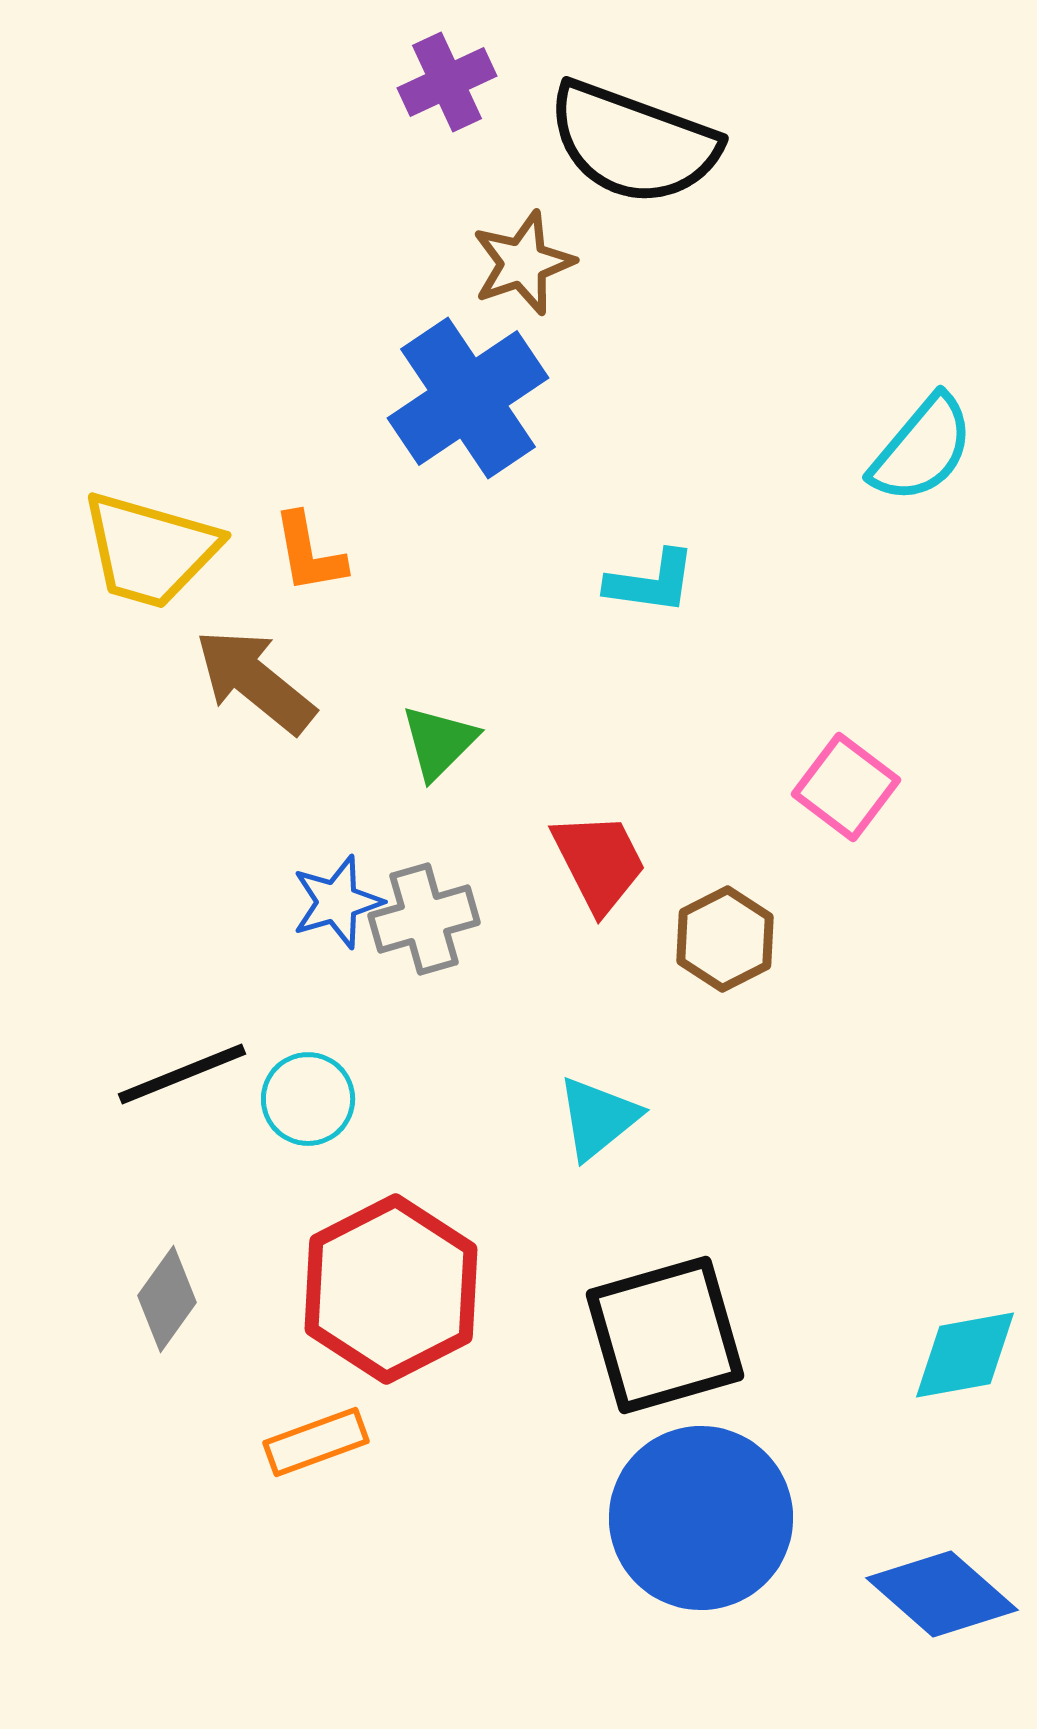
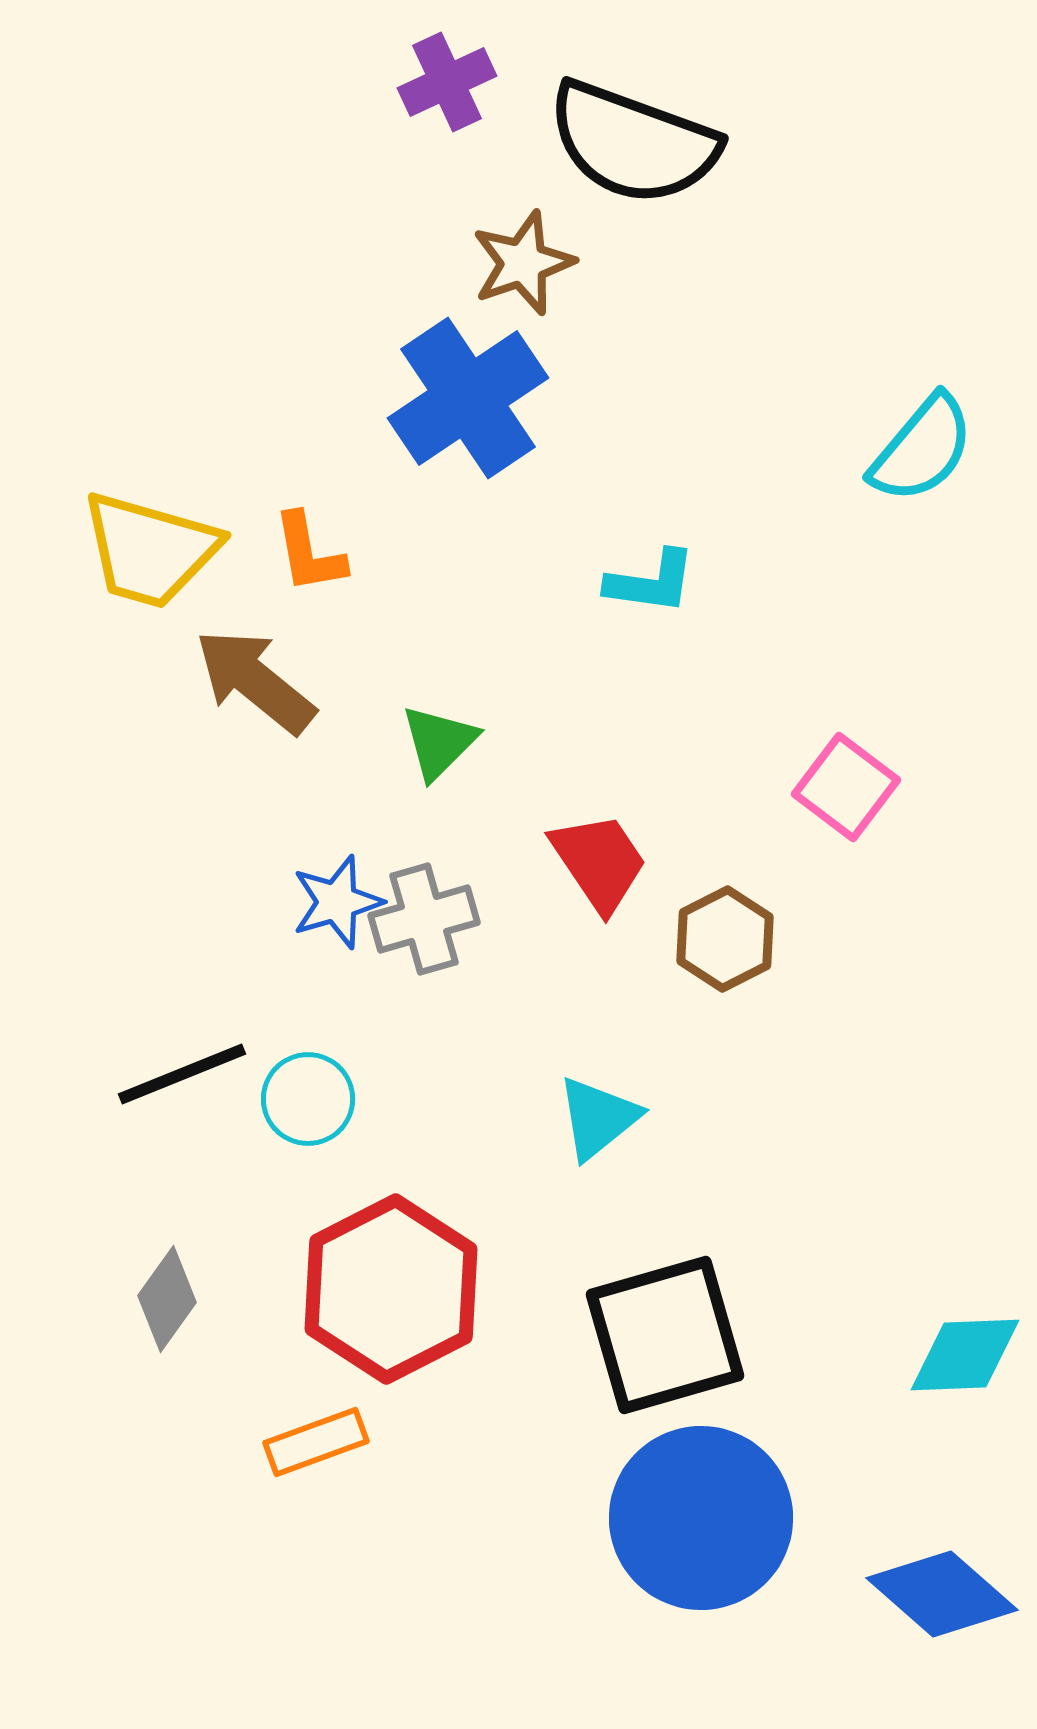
red trapezoid: rotated 7 degrees counterclockwise
cyan diamond: rotated 8 degrees clockwise
